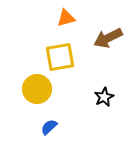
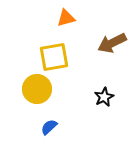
brown arrow: moved 4 px right, 5 px down
yellow square: moved 6 px left
